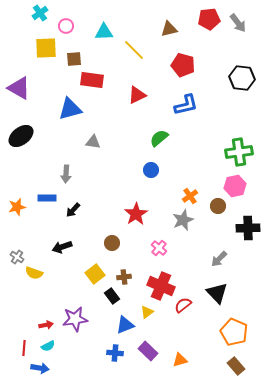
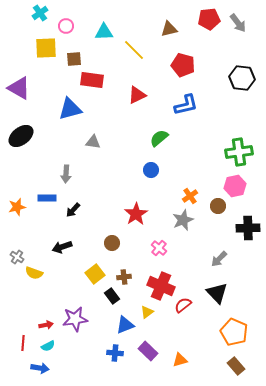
red line at (24, 348): moved 1 px left, 5 px up
